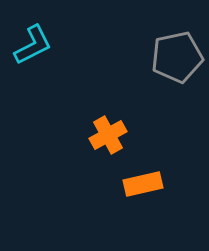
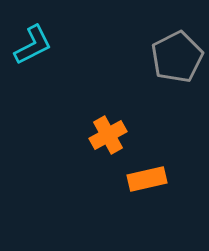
gray pentagon: rotated 15 degrees counterclockwise
orange rectangle: moved 4 px right, 5 px up
